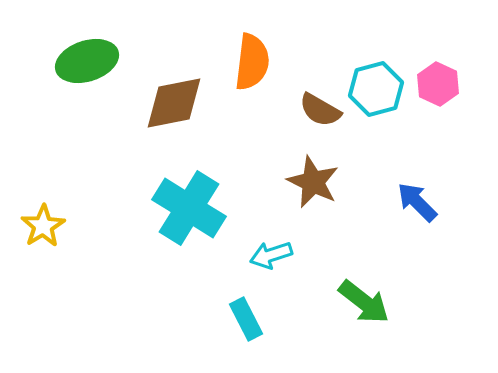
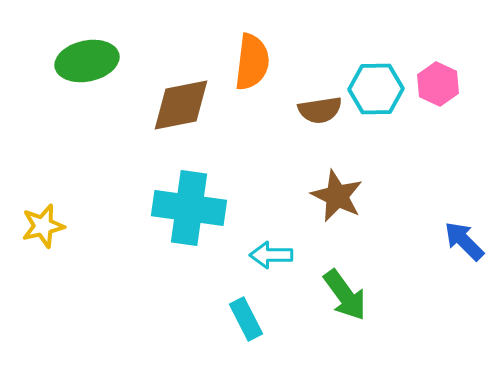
green ellipse: rotated 6 degrees clockwise
cyan hexagon: rotated 14 degrees clockwise
brown diamond: moved 7 px right, 2 px down
brown semicircle: rotated 39 degrees counterclockwise
brown star: moved 24 px right, 14 px down
blue arrow: moved 47 px right, 39 px down
cyan cross: rotated 24 degrees counterclockwise
yellow star: rotated 18 degrees clockwise
cyan arrow: rotated 18 degrees clockwise
green arrow: moved 19 px left, 7 px up; rotated 16 degrees clockwise
